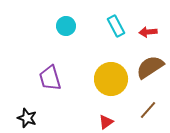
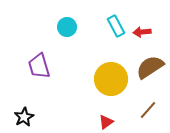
cyan circle: moved 1 px right, 1 px down
red arrow: moved 6 px left
purple trapezoid: moved 11 px left, 12 px up
black star: moved 3 px left, 1 px up; rotated 24 degrees clockwise
